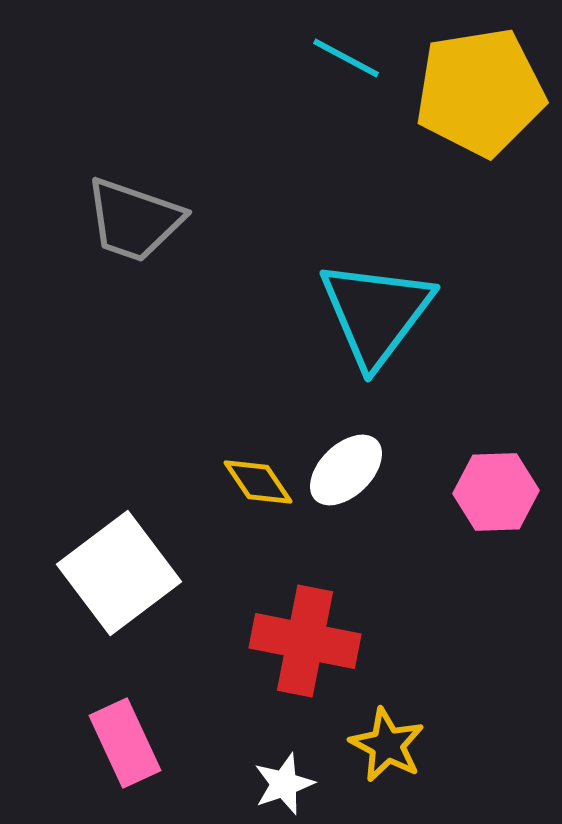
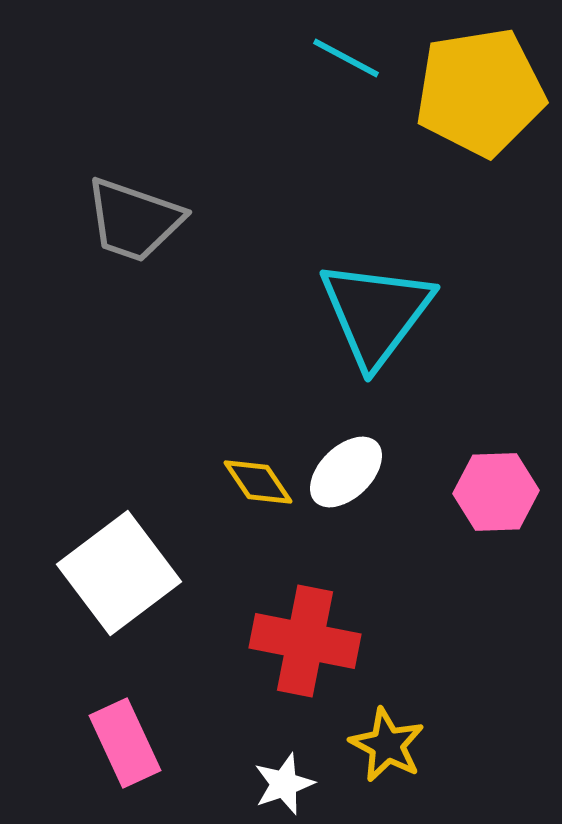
white ellipse: moved 2 px down
